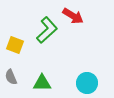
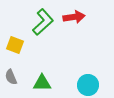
red arrow: moved 1 px right, 1 px down; rotated 40 degrees counterclockwise
green L-shape: moved 4 px left, 8 px up
cyan circle: moved 1 px right, 2 px down
